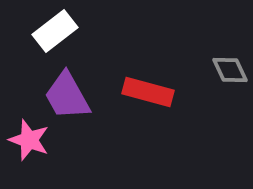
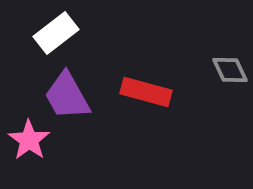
white rectangle: moved 1 px right, 2 px down
red rectangle: moved 2 px left
pink star: rotated 15 degrees clockwise
